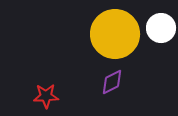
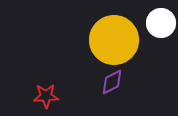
white circle: moved 5 px up
yellow circle: moved 1 px left, 6 px down
